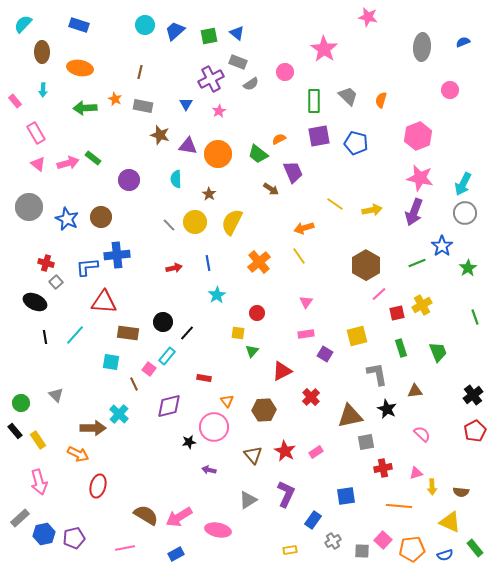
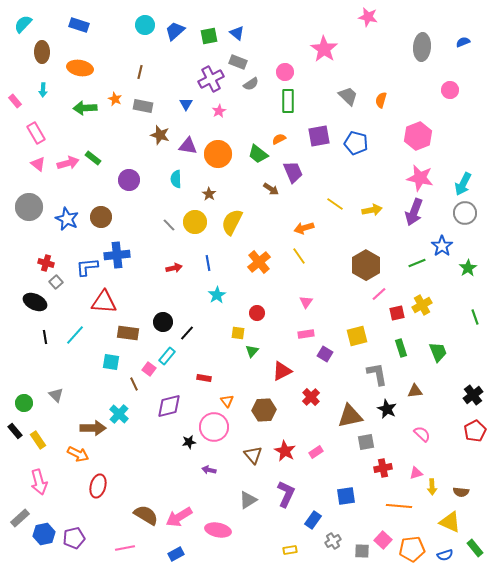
green rectangle at (314, 101): moved 26 px left
green circle at (21, 403): moved 3 px right
